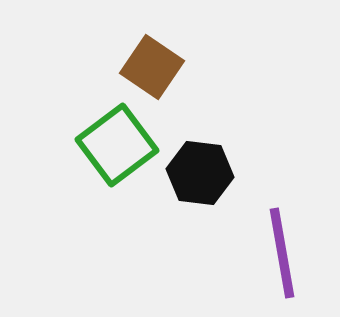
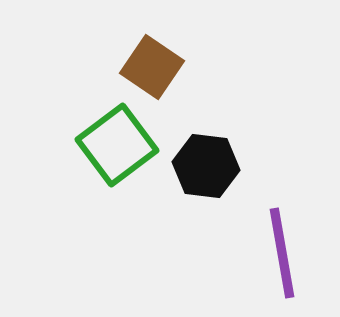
black hexagon: moved 6 px right, 7 px up
